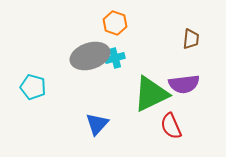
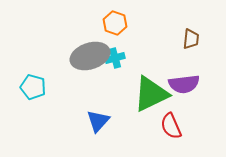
blue triangle: moved 1 px right, 3 px up
